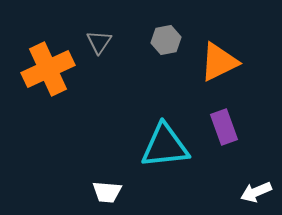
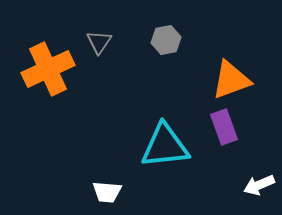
orange triangle: moved 12 px right, 18 px down; rotated 6 degrees clockwise
white arrow: moved 3 px right, 7 px up
